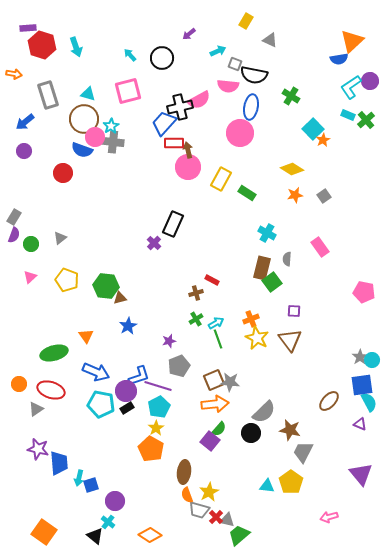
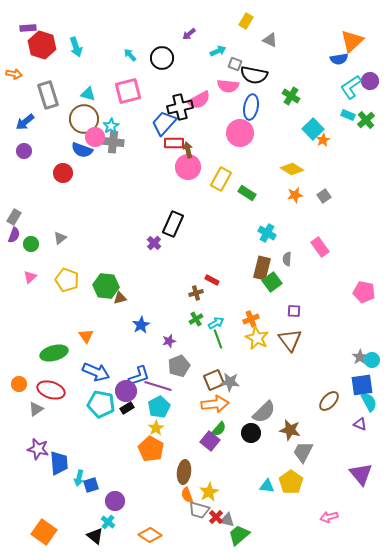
blue star at (128, 326): moved 13 px right, 1 px up
